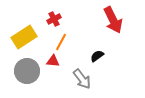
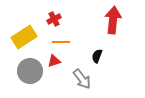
red arrow: rotated 148 degrees counterclockwise
orange line: rotated 60 degrees clockwise
black semicircle: rotated 32 degrees counterclockwise
red triangle: moved 1 px right; rotated 24 degrees counterclockwise
gray circle: moved 3 px right
